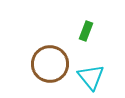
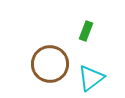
cyan triangle: moved 1 px down; rotated 32 degrees clockwise
